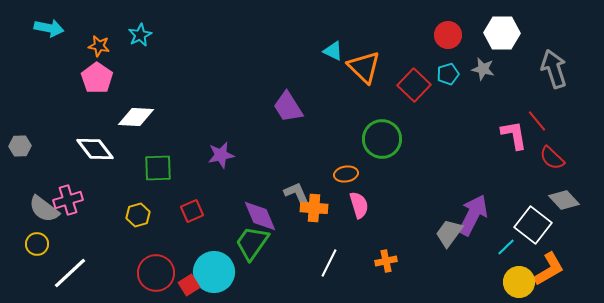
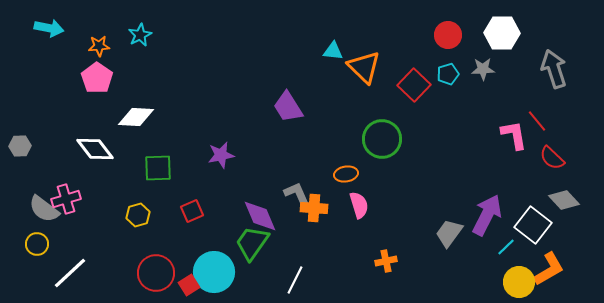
orange star at (99, 46): rotated 15 degrees counterclockwise
cyan triangle at (333, 51): rotated 20 degrees counterclockwise
gray star at (483, 69): rotated 15 degrees counterclockwise
pink cross at (68, 200): moved 2 px left, 1 px up
purple arrow at (473, 215): moved 14 px right
white line at (329, 263): moved 34 px left, 17 px down
